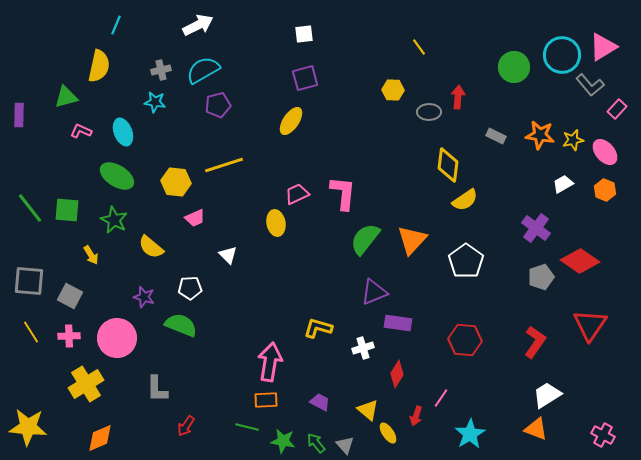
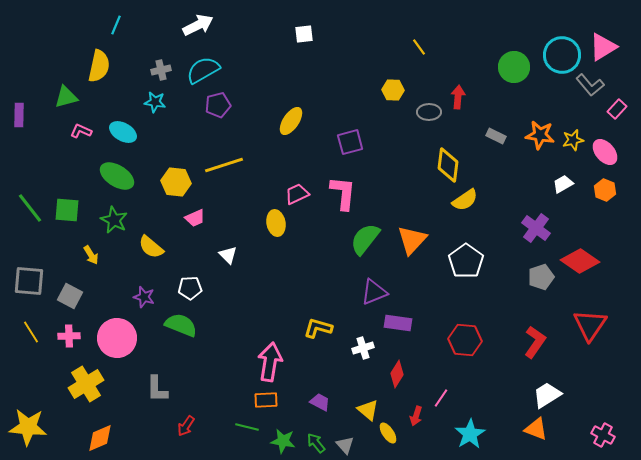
purple square at (305, 78): moved 45 px right, 64 px down
cyan ellipse at (123, 132): rotated 40 degrees counterclockwise
